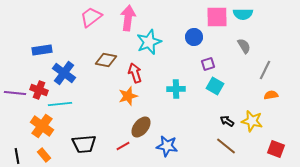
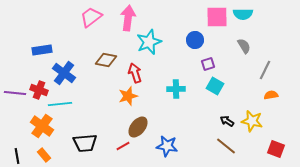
blue circle: moved 1 px right, 3 px down
brown ellipse: moved 3 px left
black trapezoid: moved 1 px right, 1 px up
